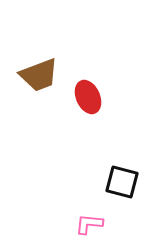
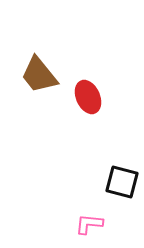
brown trapezoid: rotated 72 degrees clockwise
